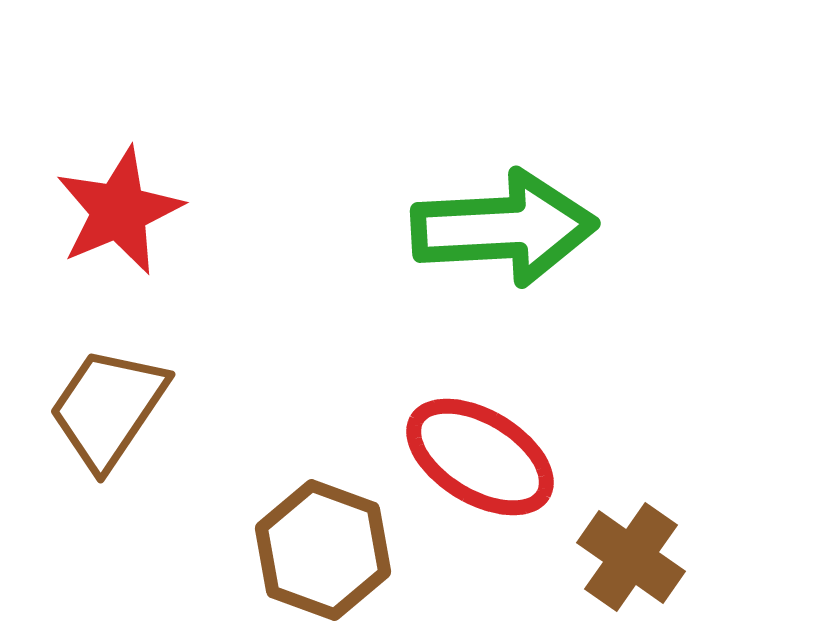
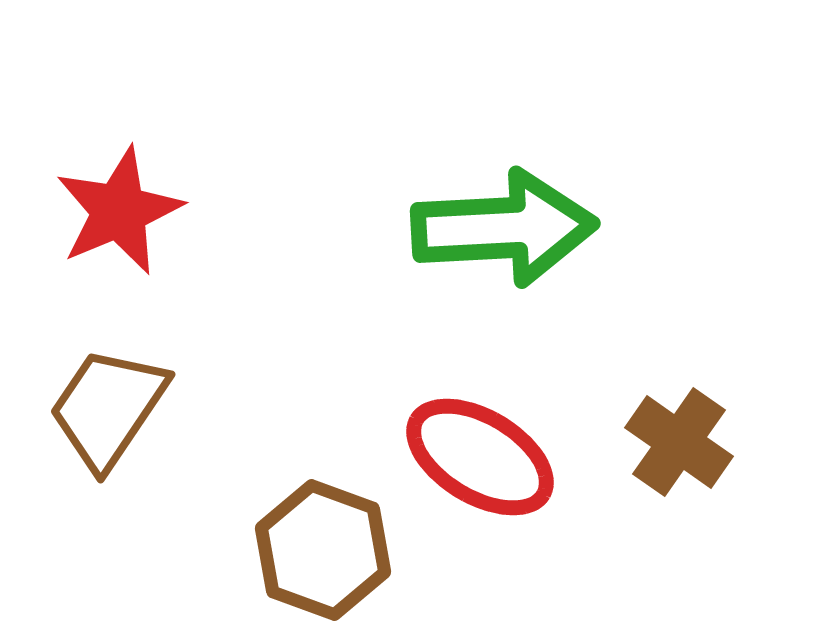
brown cross: moved 48 px right, 115 px up
